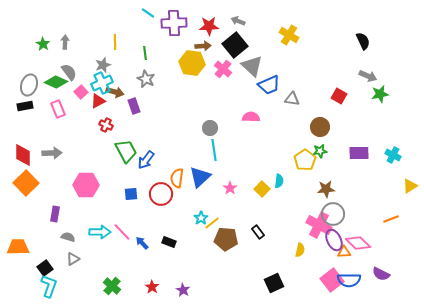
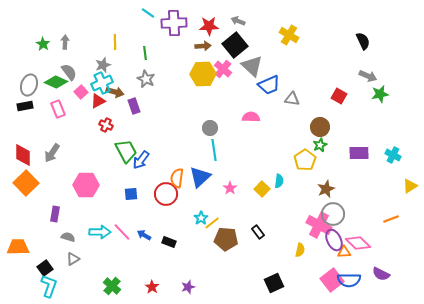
yellow hexagon at (192, 63): moved 11 px right, 11 px down; rotated 10 degrees counterclockwise
green star at (320, 151): moved 6 px up; rotated 16 degrees counterclockwise
gray arrow at (52, 153): rotated 126 degrees clockwise
blue arrow at (146, 160): moved 5 px left
brown star at (326, 189): rotated 18 degrees counterclockwise
red circle at (161, 194): moved 5 px right
blue arrow at (142, 243): moved 2 px right, 8 px up; rotated 16 degrees counterclockwise
purple star at (183, 290): moved 5 px right, 3 px up; rotated 24 degrees clockwise
